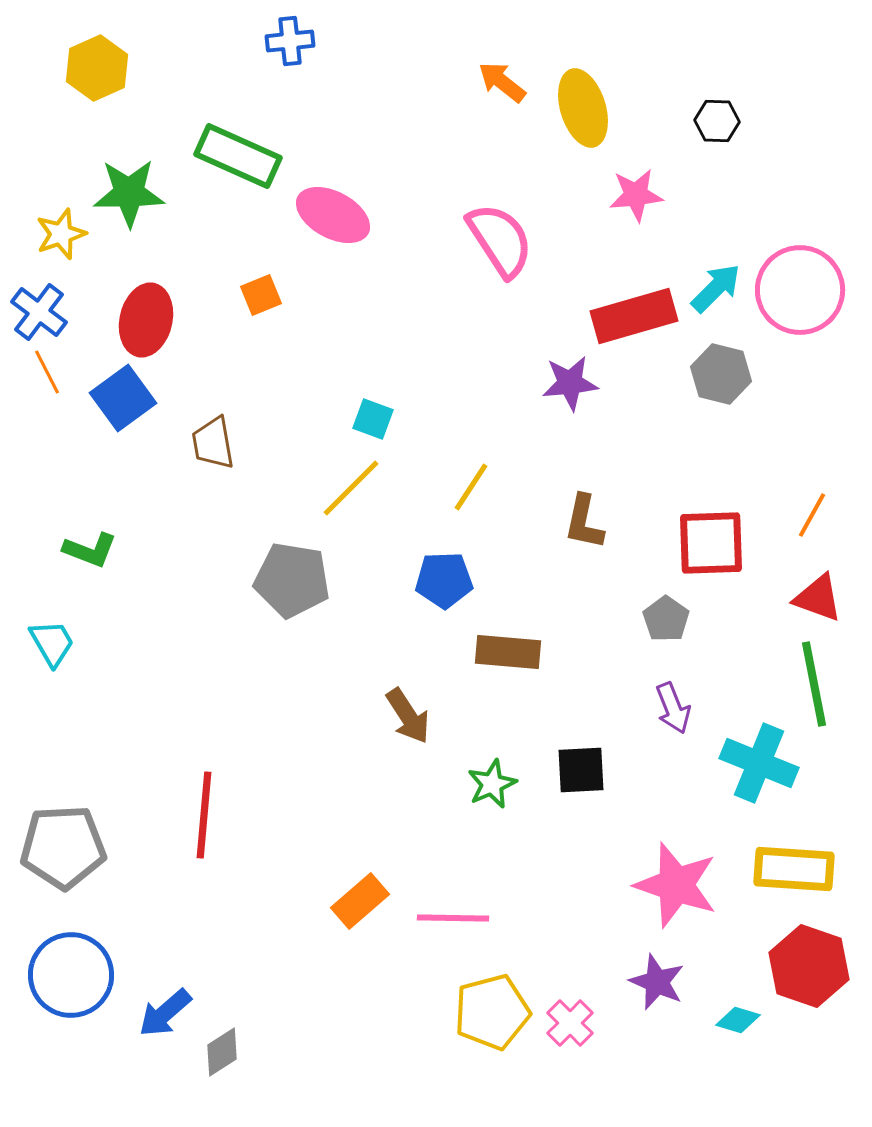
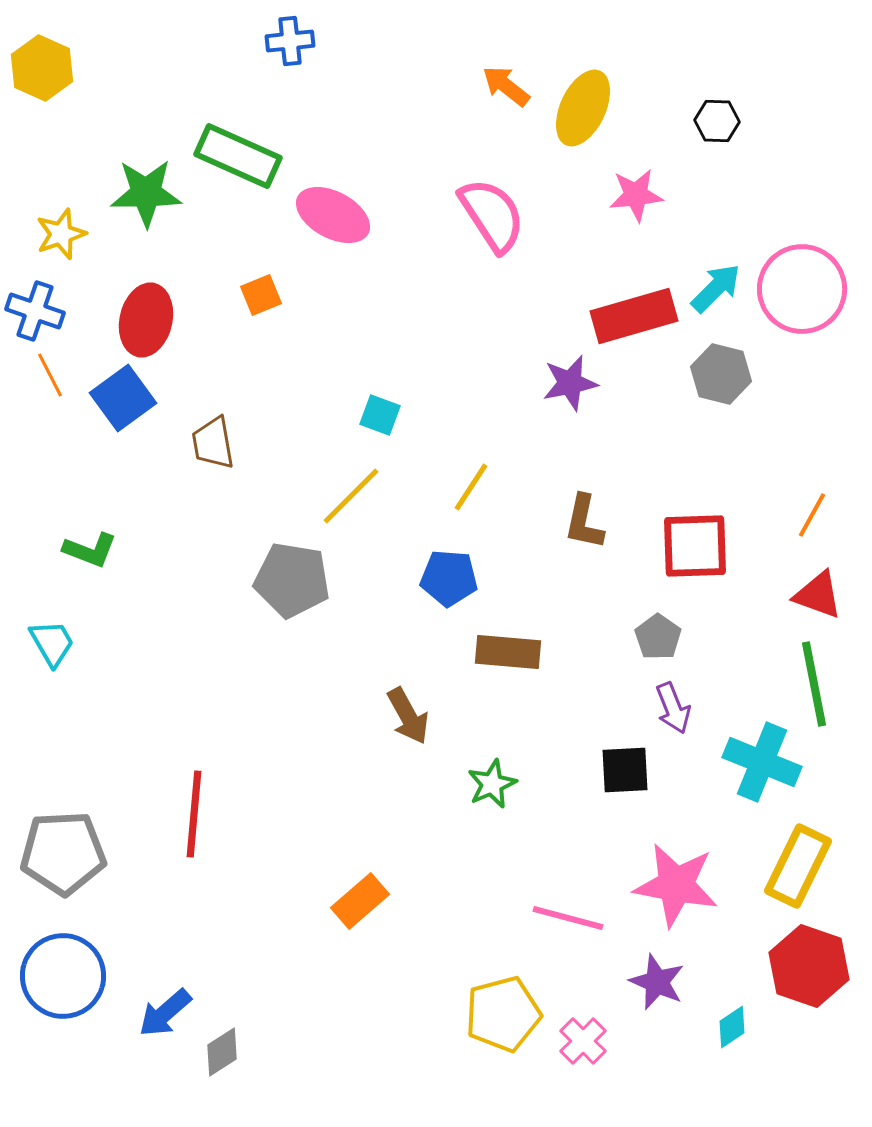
yellow hexagon at (97, 68): moved 55 px left; rotated 12 degrees counterclockwise
orange arrow at (502, 82): moved 4 px right, 4 px down
yellow ellipse at (583, 108): rotated 42 degrees clockwise
green star at (129, 193): moved 17 px right
pink semicircle at (500, 240): moved 8 px left, 25 px up
pink circle at (800, 290): moved 2 px right, 1 px up
blue cross at (39, 312): moved 4 px left, 1 px up; rotated 18 degrees counterclockwise
orange line at (47, 372): moved 3 px right, 3 px down
purple star at (570, 383): rotated 6 degrees counterclockwise
cyan square at (373, 419): moved 7 px right, 4 px up
yellow line at (351, 488): moved 8 px down
red square at (711, 543): moved 16 px left, 3 px down
blue pentagon at (444, 580): moved 5 px right, 2 px up; rotated 6 degrees clockwise
red triangle at (818, 598): moved 3 px up
gray pentagon at (666, 619): moved 8 px left, 18 px down
brown arrow at (408, 716): rotated 4 degrees clockwise
cyan cross at (759, 763): moved 3 px right, 1 px up
black square at (581, 770): moved 44 px right
red line at (204, 815): moved 10 px left, 1 px up
gray pentagon at (63, 847): moved 6 px down
yellow rectangle at (794, 869): moved 4 px right, 3 px up; rotated 68 degrees counterclockwise
pink star at (676, 885): rotated 8 degrees counterclockwise
pink line at (453, 918): moved 115 px right; rotated 14 degrees clockwise
blue circle at (71, 975): moved 8 px left, 1 px down
yellow pentagon at (492, 1012): moved 11 px right, 2 px down
cyan diamond at (738, 1020): moved 6 px left, 7 px down; rotated 51 degrees counterclockwise
pink cross at (570, 1023): moved 13 px right, 18 px down
